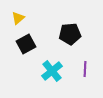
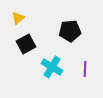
black pentagon: moved 3 px up
cyan cross: moved 4 px up; rotated 20 degrees counterclockwise
